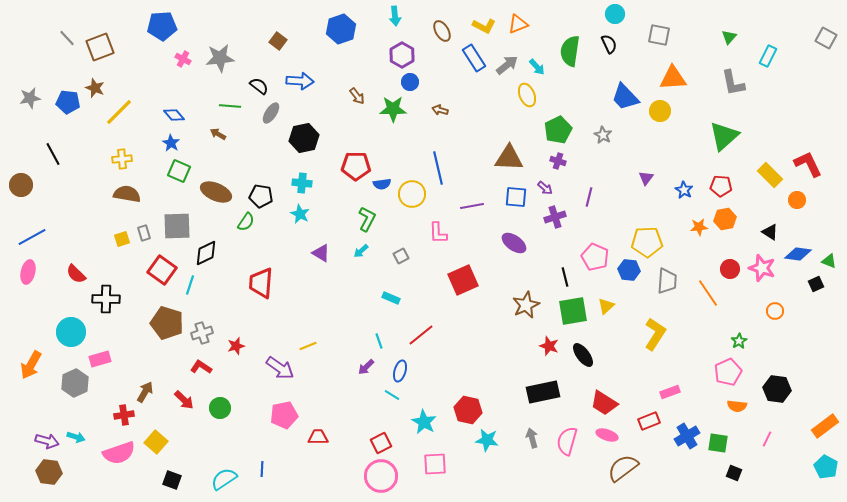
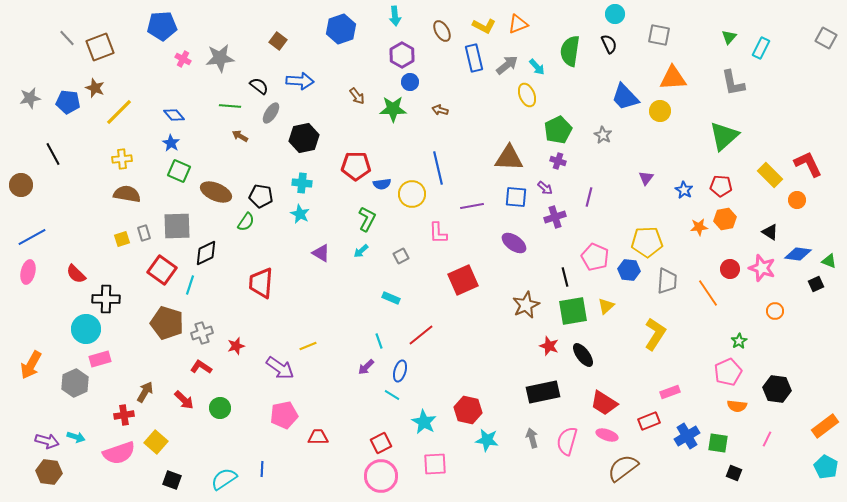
cyan rectangle at (768, 56): moved 7 px left, 8 px up
blue rectangle at (474, 58): rotated 20 degrees clockwise
brown arrow at (218, 134): moved 22 px right, 2 px down
cyan circle at (71, 332): moved 15 px right, 3 px up
